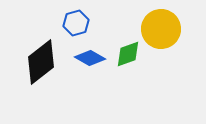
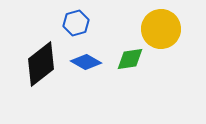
green diamond: moved 2 px right, 5 px down; rotated 12 degrees clockwise
blue diamond: moved 4 px left, 4 px down
black diamond: moved 2 px down
